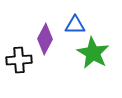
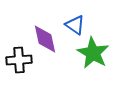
blue triangle: rotated 35 degrees clockwise
purple diamond: rotated 40 degrees counterclockwise
